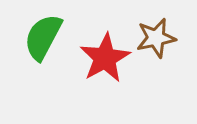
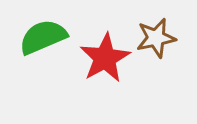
green semicircle: rotated 39 degrees clockwise
